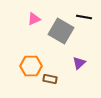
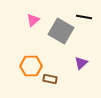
pink triangle: moved 1 px left, 1 px down; rotated 16 degrees counterclockwise
purple triangle: moved 2 px right
